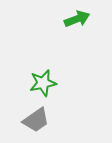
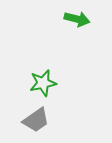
green arrow: rotated 35 degrees clockwise
